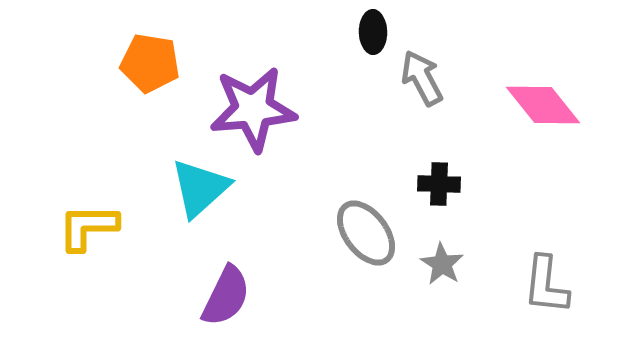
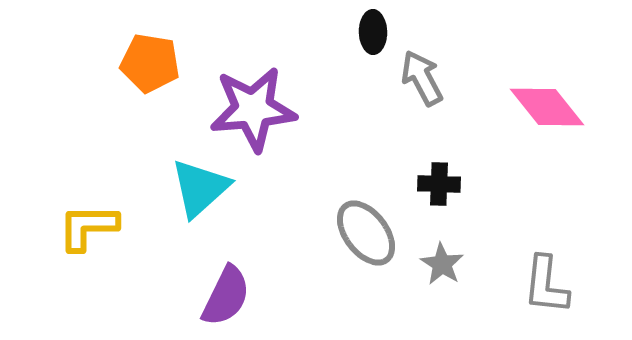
pink diamond: moved 4 px right, 2 px down
